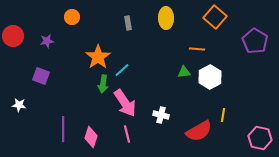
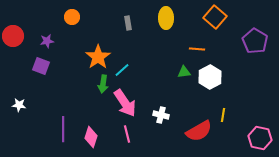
purple square: moved 10 px up
